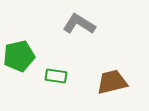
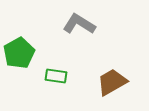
green pentagon: moved 3 px up; rotated 16 degrees counterclockwise
brown trapezoid: rotated 16 degrees counterclockwise
